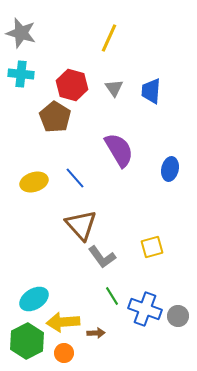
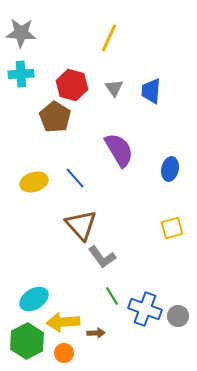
gray star: rotated 12 degrees counterclockwise
cyan cross: rotated 10 degrees counterclockwise
yellow square: moved 20 px right, 19 px up
